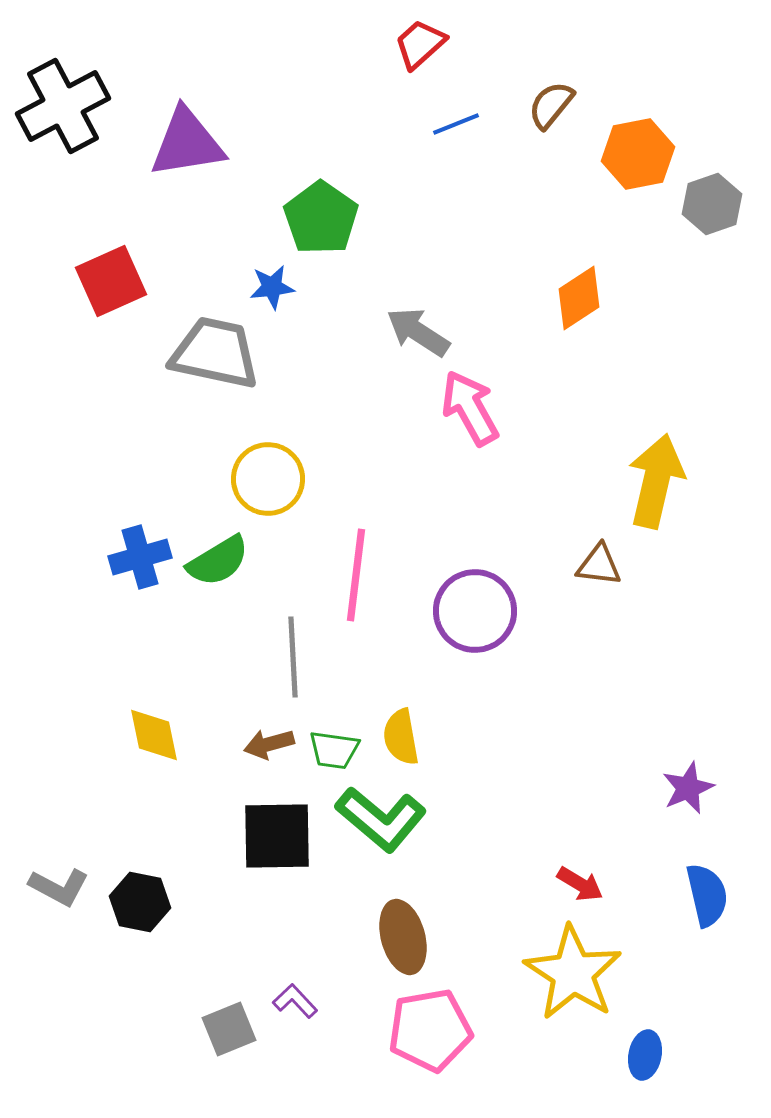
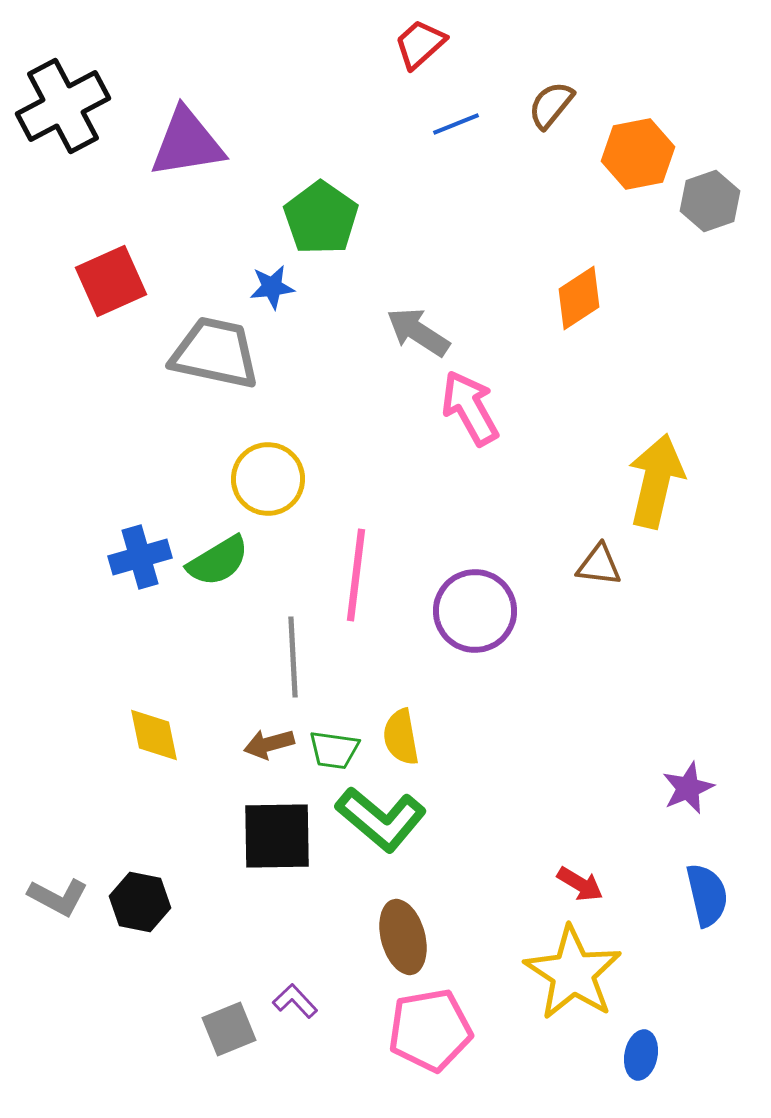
gray hexagon: moved 2 px left, 3 px up
gray L-shape: moved 1 px left, 10 px down
blue ellipse: moved 4 px left
